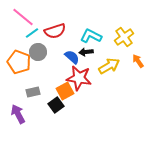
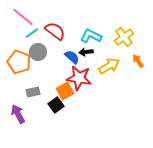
red semicircle: rotated 125 degrees counterclockwise
